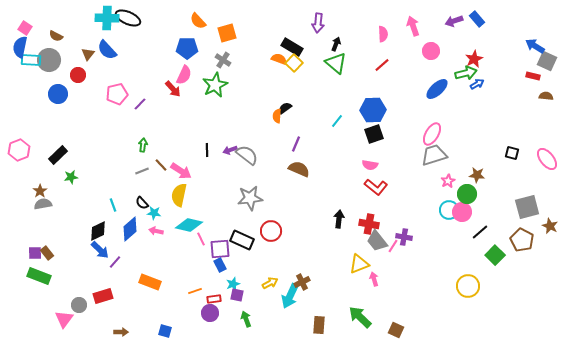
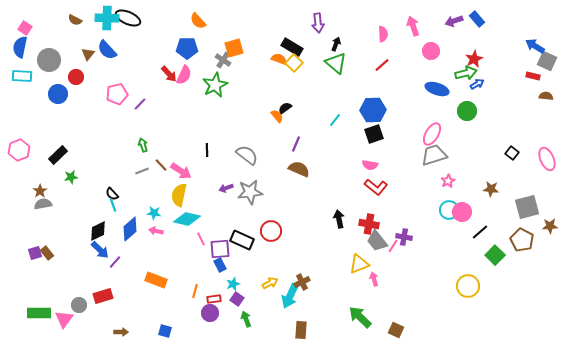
purple arrow at (318, 23): rotated 12 degrees counterclockwise
orange square at (227, 33): moved 7 px right, 15 px down
brown semicircle at (56, 36): moved 19 px right, 16 px up
cyan rectangle at (31, 60): moved 9 px left, 16 px down
red circle at (78, 75): moved 2 px left, 2 px down
red arrow at (173, 89): moved 4 px left, 15 px up
blue ellipse at (437, 89): rotated 60 degrees clockwise
orange semicircle at (277, 116): rotated 136 degrees clockwise
cyan line at (337, 121): moved 2 px left, 1 px up
green arrow at (143, 145): rotated 24 degrees counterclockwise
purple arrow at (230, 150): moved 4 px left, 38 px down
black square at (512, 153): rotated 24 degrees clockwise
pink ellipse at (547, 159): rotated 15 degrees clockwise
brown star at (477, 175): moved 14 px right, 14 px down
green circle at (467, 194): moved 83 px up
gray star at (250, 198): moved 6 px up
black semicircle at (142, 203): moved 30 px left, 9 px up
black arrow at (339, 219): rotated 18 degrees counterclockwise
cyan diamond at (189, 225): moved 2 px left, 6 px up
brown star at (550, 226): rotated 28 degrees counterclockwise
purple square at (35, 253): rotated 16 degrees counterclockwise
green rectangle at (39, 276): moved 37 px down; rotated 20 degrees counterclockwise
orange rectangle at (150, 282): moved 6 px right, 2 px up
orange line at (195, 291): rotated 56 degrees counterclockwise
purple square at (237, 295): moved 4 px down; rotated 24 degrees clockwise
brown rectangle at (319, 325): moved 18 px left, 5 px down
